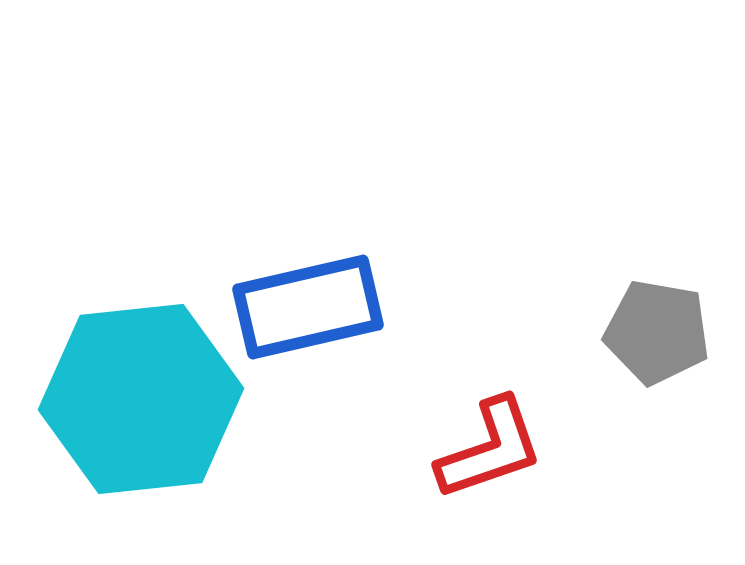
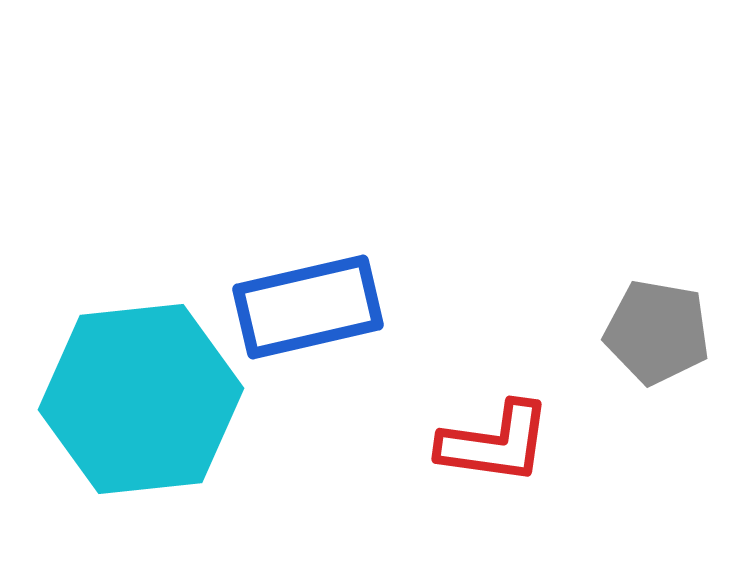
red L-shape: moved 5 px right, 6 px up; rotated 27 degrees clockwise
